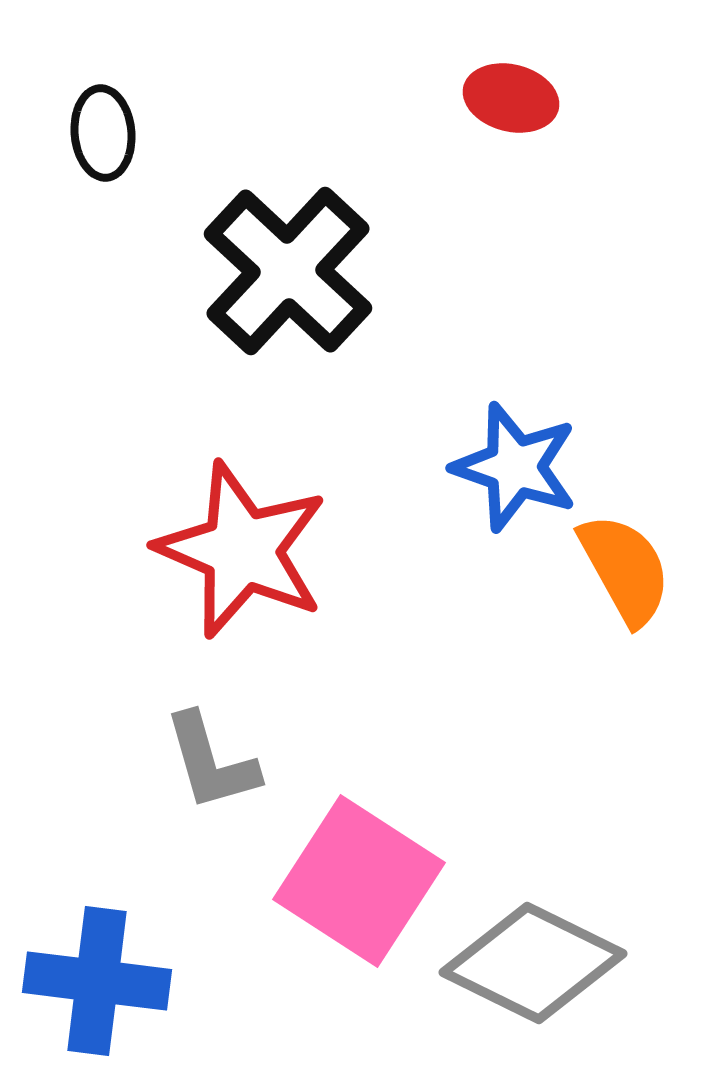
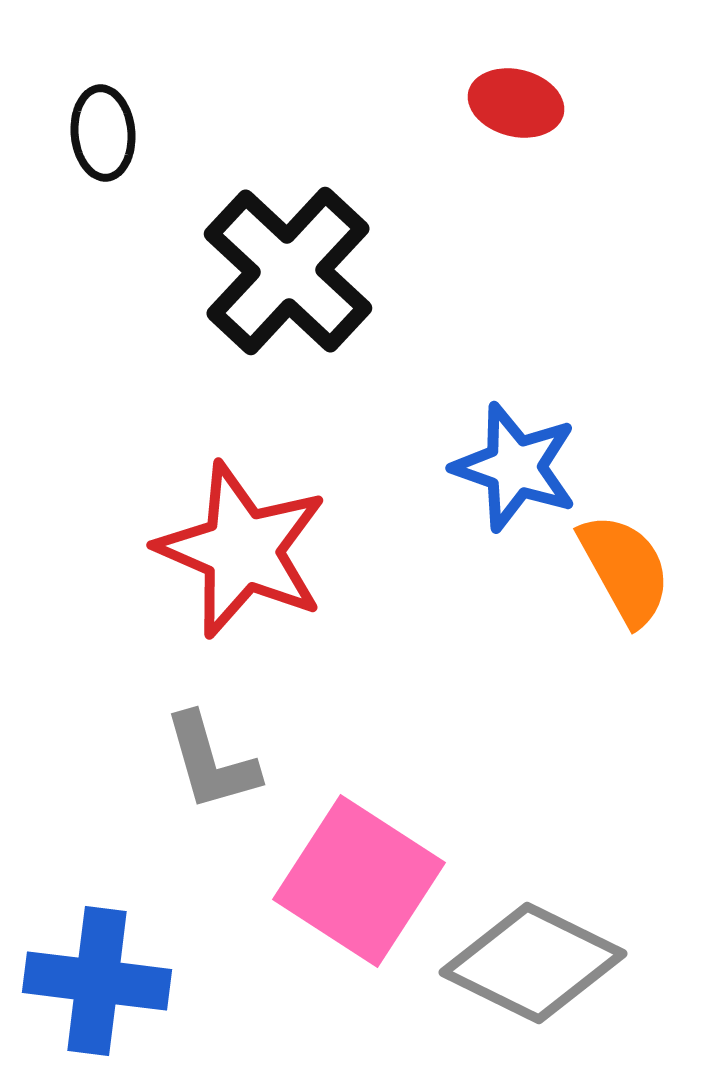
red ellipse: moved 5 px right, 5 px down
